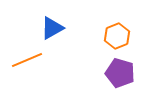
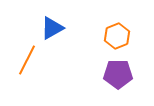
orange line: rotated 40 degrees counterclockwise
purple pentagon: moved 2 px left, 1 px down; rotated 16 degrees counterclockwise
